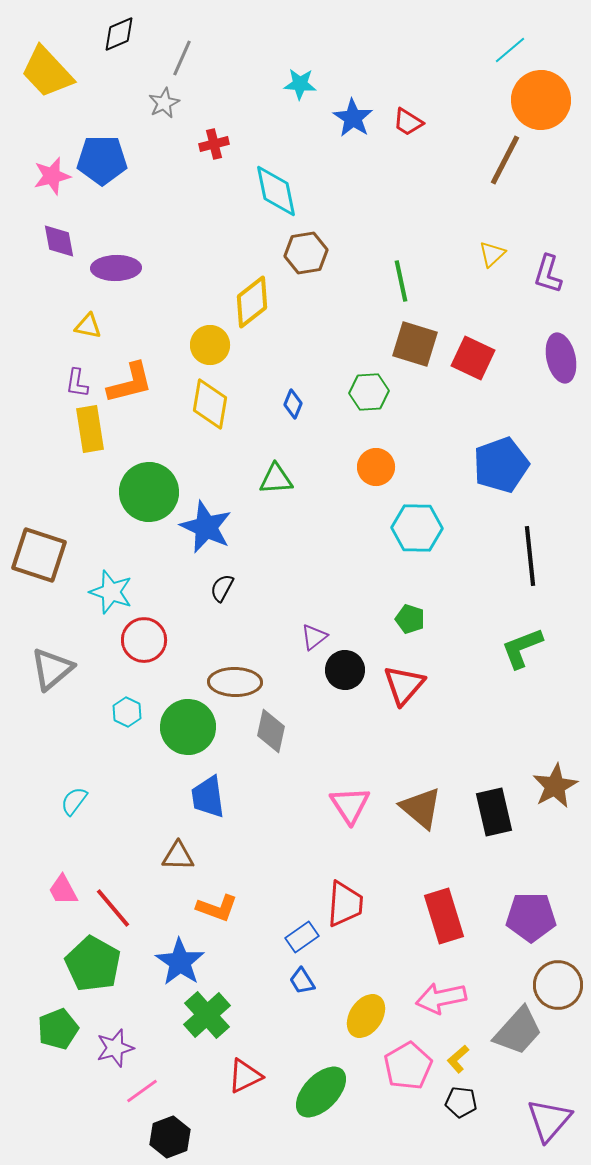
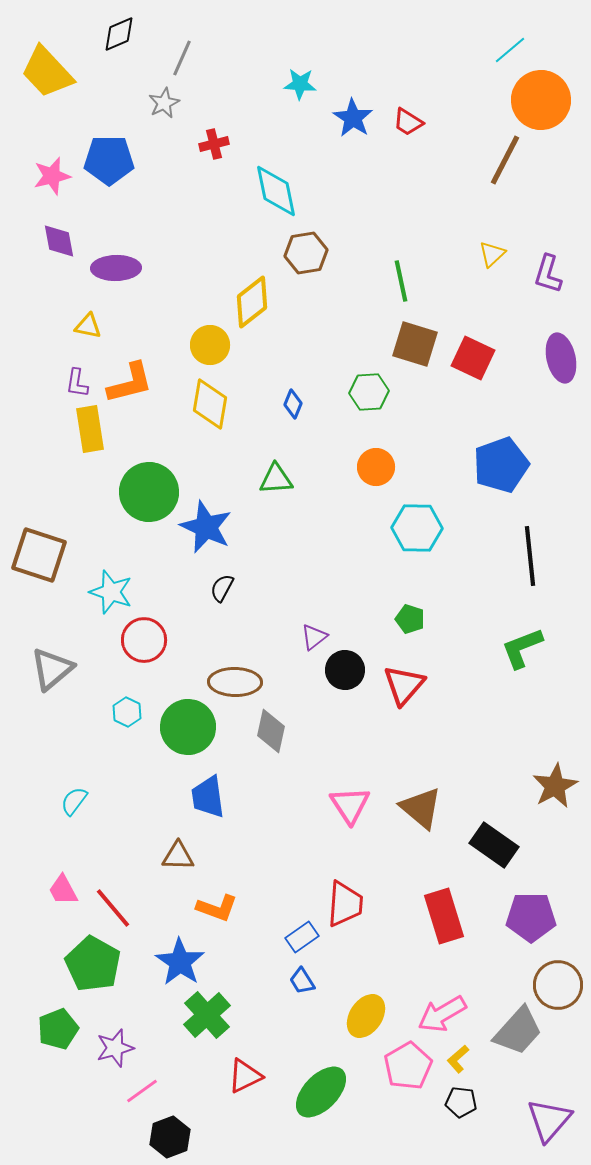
blue pentagon at (102, 160): moved 7 px right
black rectangle at (494, 812): moved 33 px down; rotated 42 degrees counterclockwise
pink arrow at (441, 998): moved 1 px right, 16 px down; rotated 18 degrees counterclockwise
